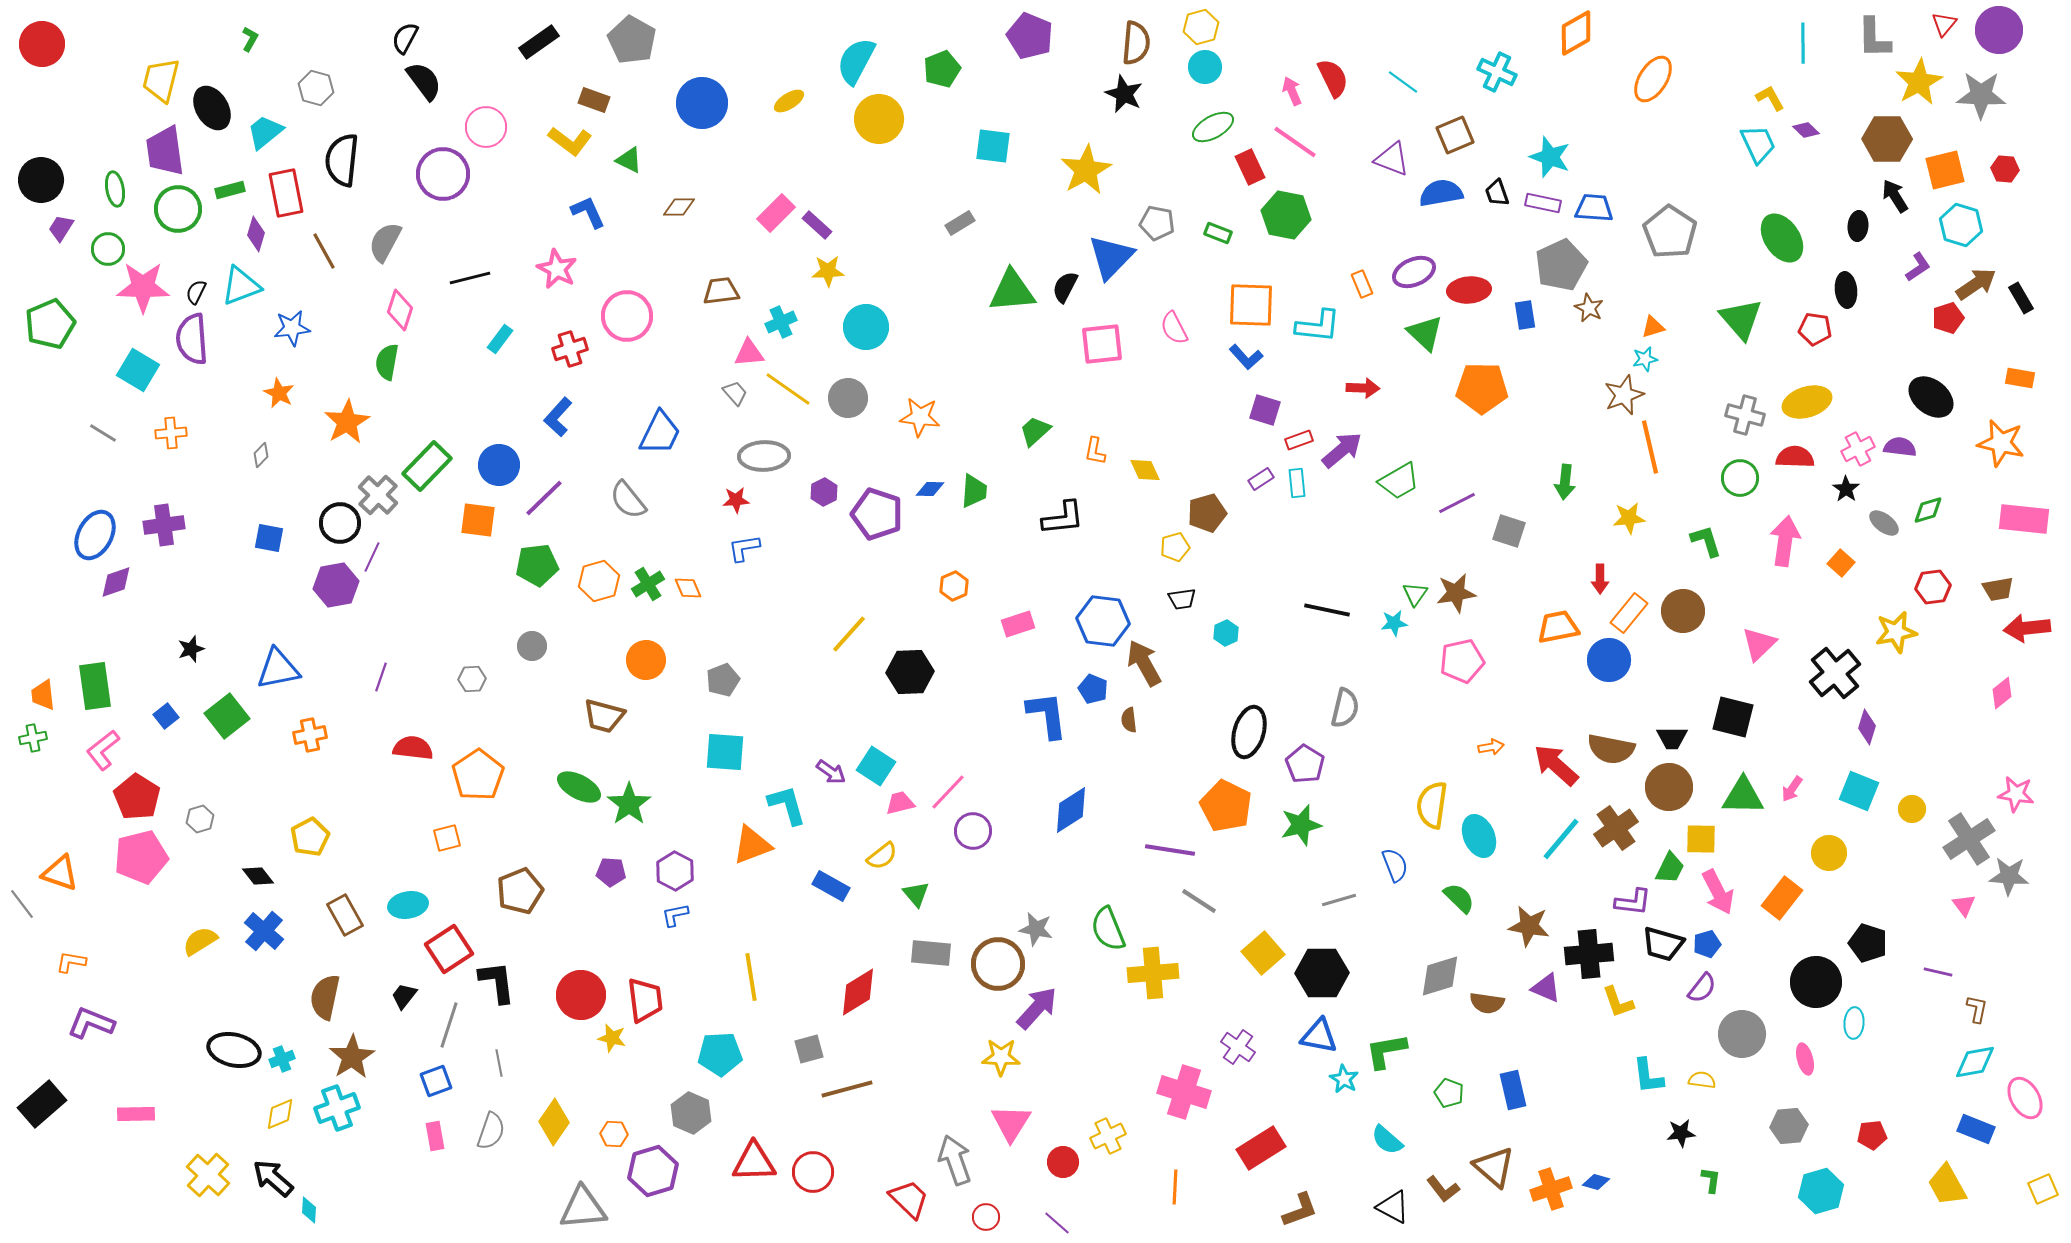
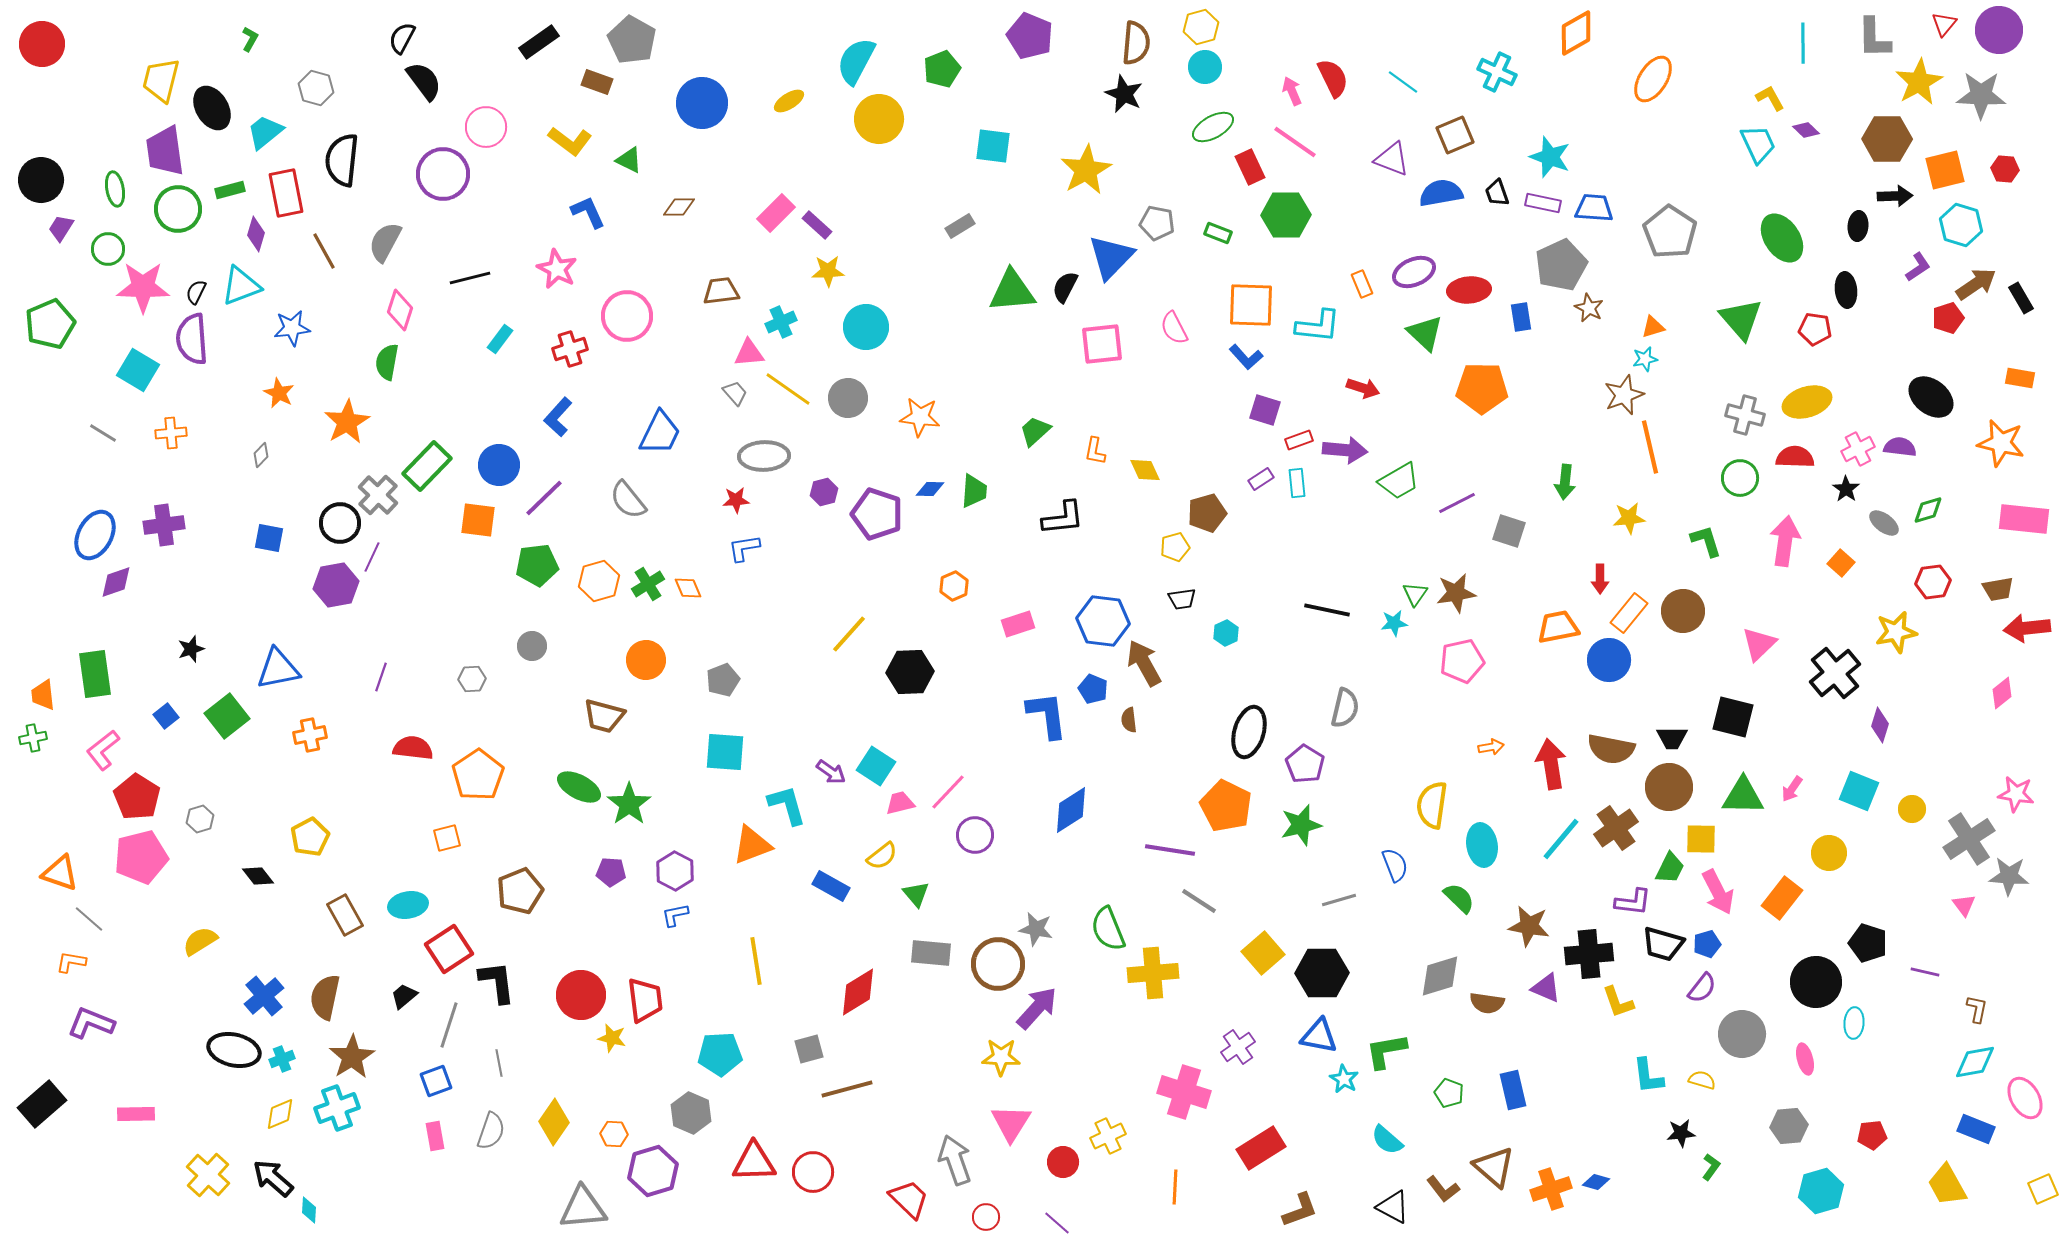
black semicircle at (405, 38): moved 3 px left
brown rectangle at (594, 100): moved 3 px right, 18 px up
black arrow at (1895, 196): rotated 120 degrees clockwise
green hexagon at (1286, 215): rotated 12 degrees counterclockwise
gray rectangle at (960, 223): moved 3 px down
blue rectangle at (1525, 315): moved 4 px left, 2 px down
red arrow at (1363, 388): rotated 16 degrees clockwise
purple arrow at (1342, 450): moved 3 px right; rotated 45 degrees clockwise
purple hexagon at (824, 492): rotated 12 degrees clockwise
red hexagon at (1933, 587): moved 5 px up
green rectangle at (95, 686): moved 12 px up
purple diamond at (1867, 727): moved 13 px right, 2 px up
red arrow at (1556, 765): moved 5 px left, 1 px up; rotated 39 degrees clockwise
purple circle at (973, 831): moved 2 px right, 4 px down
cyan ellipse at (1479, 836): moved 3 px right, 9 px down; rotated 15 degrees clockwise
gray line at (22, 904): moved 67 px right, 15 px down; rotated 12 degrees counterclockwise
blue cross at (264, 931): moved 65 px down; rotated 9 degrees clockwise
purple line at (1938, 972): moved 13 px left
yellow line at (751, 977): moved 5 px right, 16 px up
black trapezoid at (404, 996): rotated 12 degrees clockwise
purple cross at (1238, 1047): rotated 20 degrees clockwise
yellow semicircle at (1702, 1080): rotated 8 degrees clockwise
green L-shape at (1711, 1180): moved 13 px up; rotated 28 degrees clockwise
